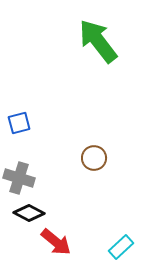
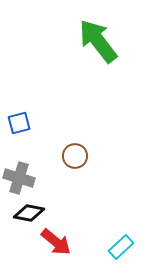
brown circle: moved 19 px left, 2 px up
black diamond: rotated 16 degrees counterclockwise
